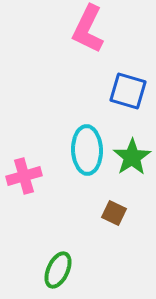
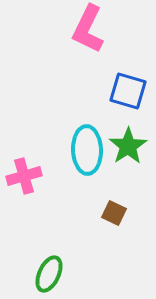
green star: moved 4 px left, 11 px up
green ellipse: moved 9 px left, 4 px down
